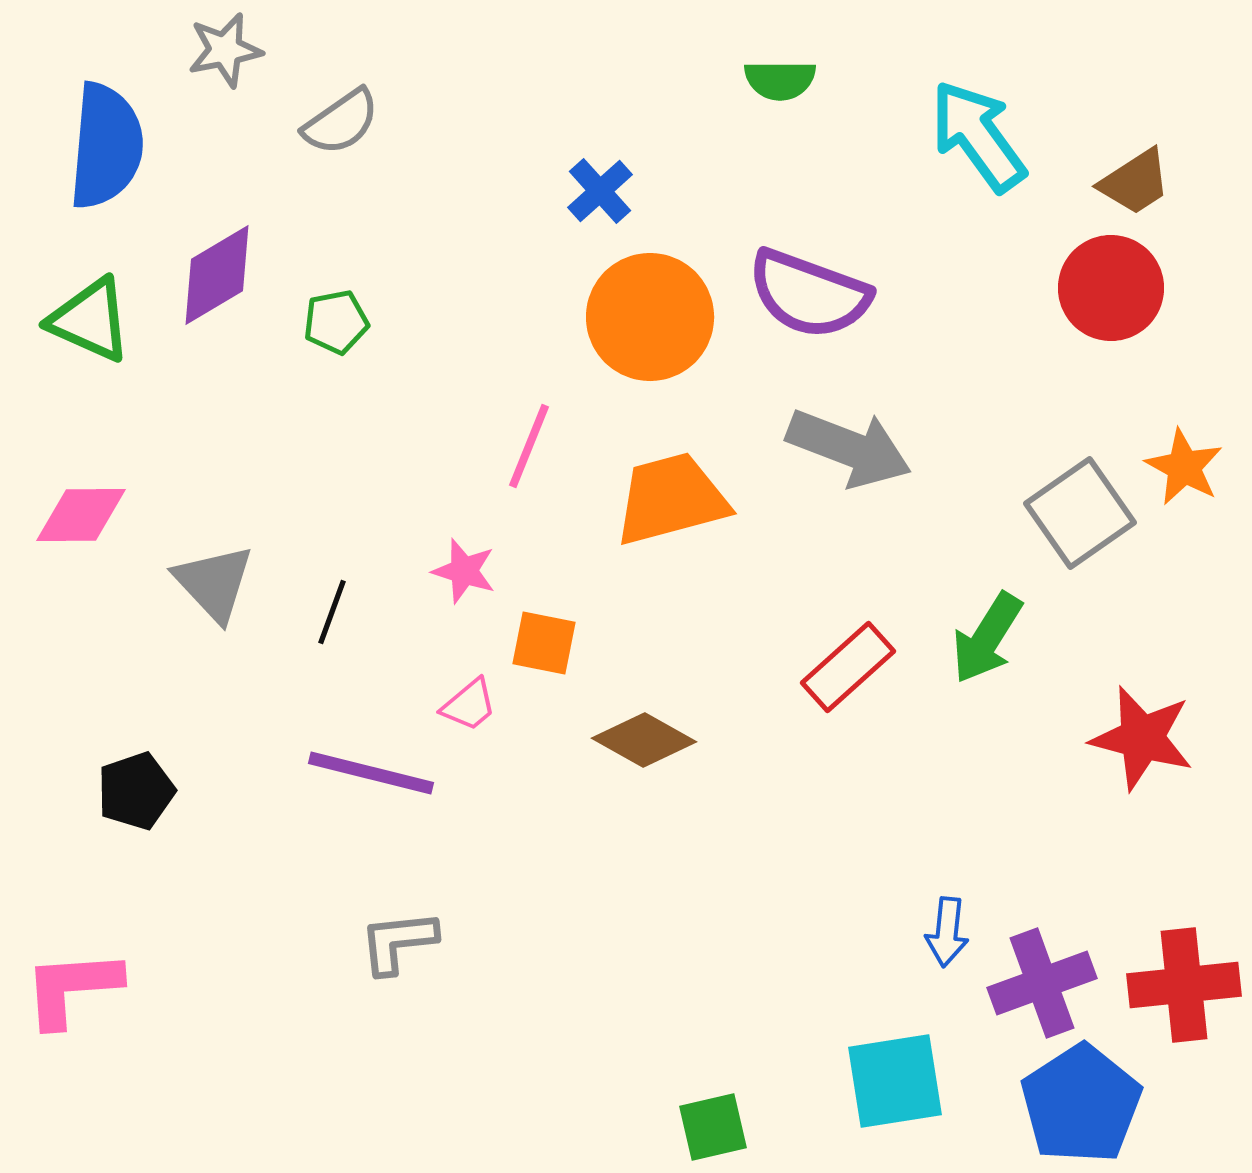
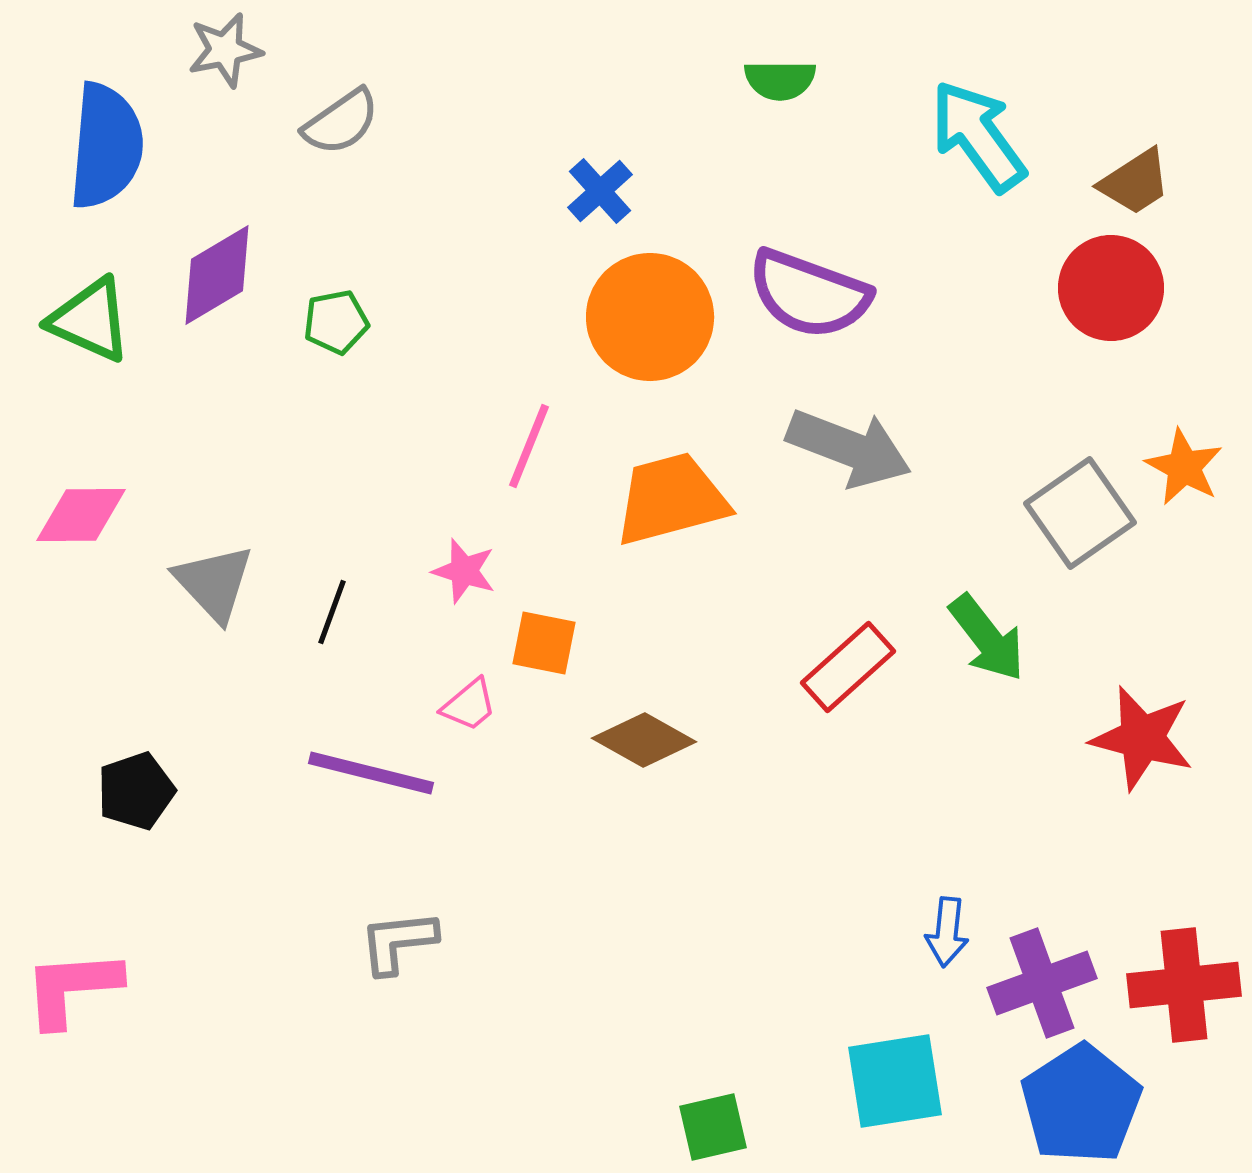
green arrow: rotated 70 degrees counterclockwise
